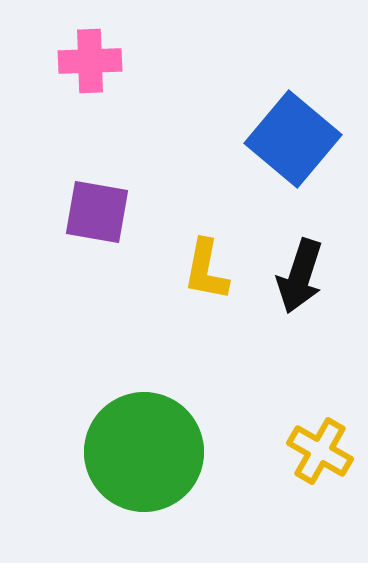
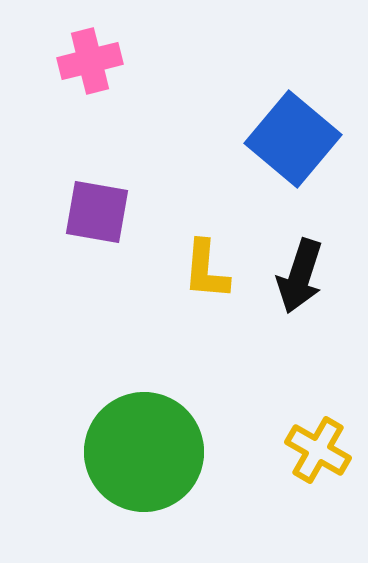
pink cross: rotated 12 degrees counterclockwise
yellow L-shape: rotated 6 degrees counterclockwise
yellow cross: moved 2 px left, 1 px up
